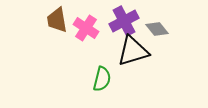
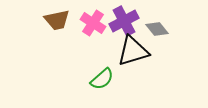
brown trapezoid: rotated 92 degrees counterclockwise
pink cross: moved 7 px right, 5 px up
green semicircle: rotated 35 degrees clockwise
